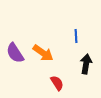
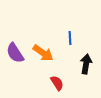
blue line: moved 6 px left, 2 px down
